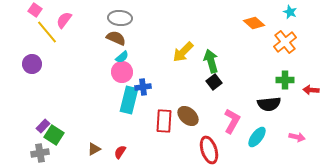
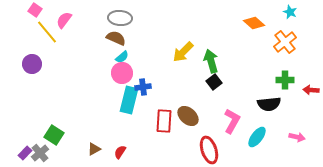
pink circle: moved 1 px down
purple rectangle: moved 18 px left, 27 px down
gray cross: rotated 30 degrees counterclockwise
